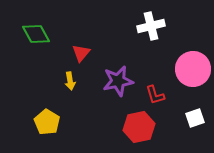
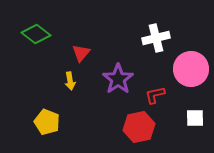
white cross: moved 5 px right, 12 px down
green diamond: rotated 24 degrees counterclockwise
pink circle: moved 2 px left
purple star: moved 2 px up; rotated 24 degrees counterclockwise
red L-shape: rotated 95 degrees clockwise
white square: rotated 18 degrees clockwise
yellow pentagon: rotated 10 degrees counterclockwise
